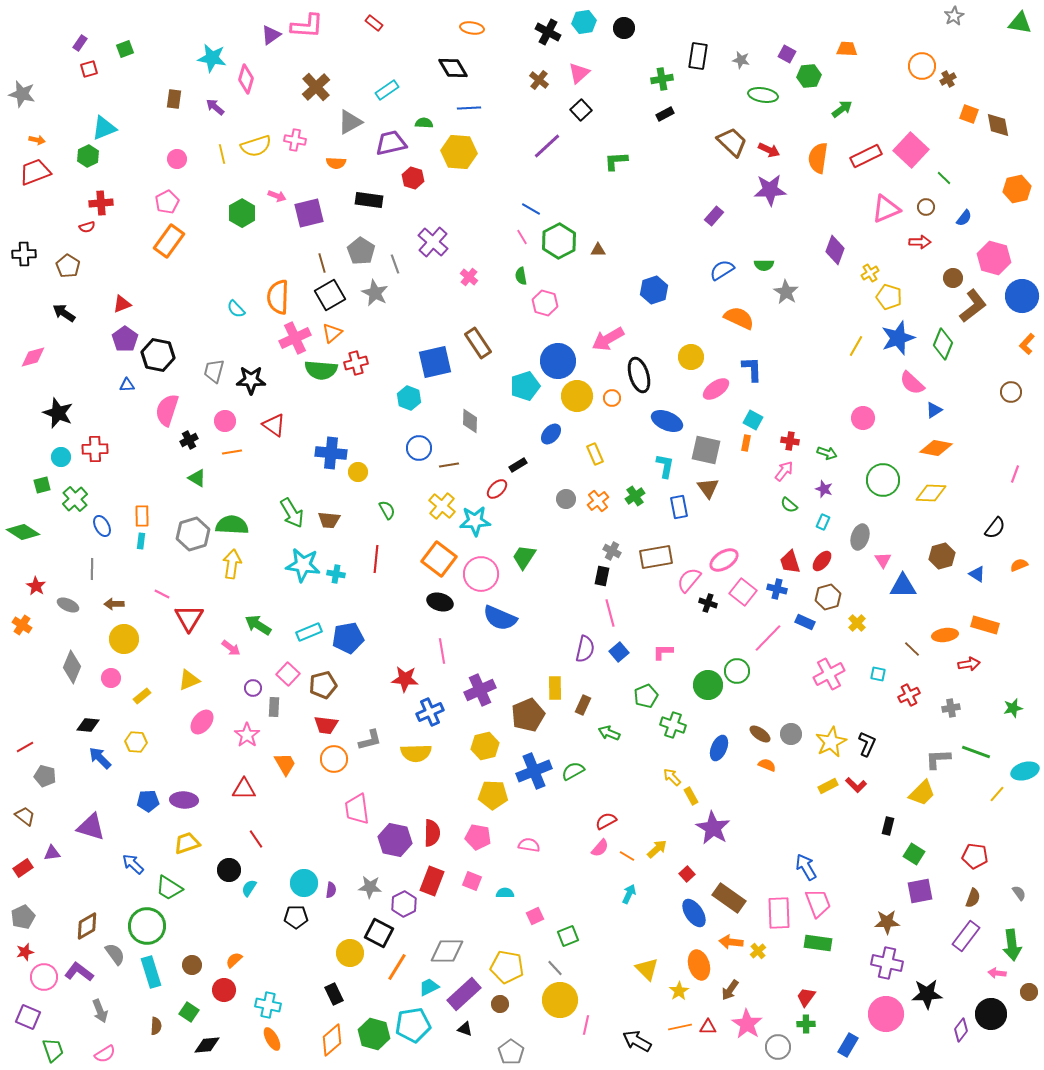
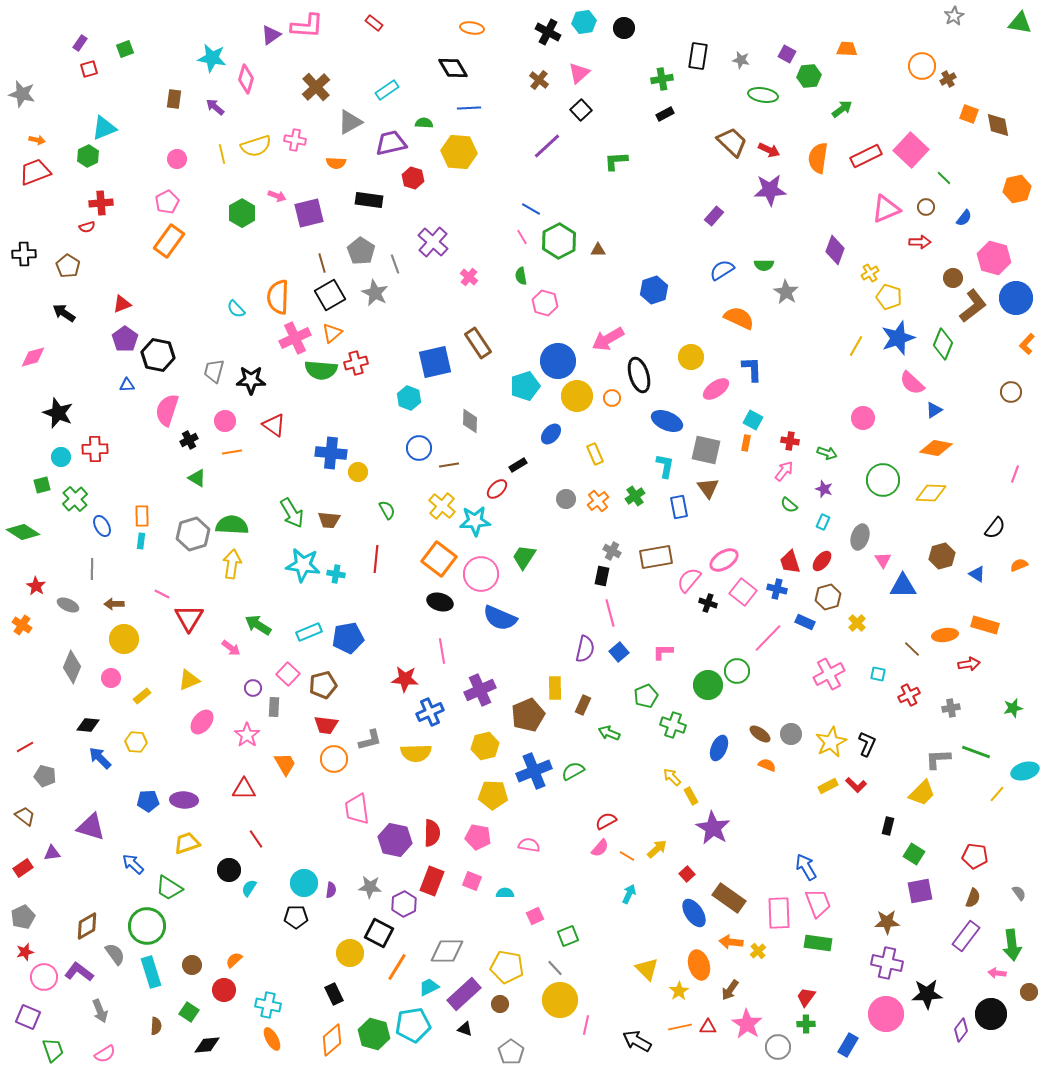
blue circle at (1022, 296): moved 6 px left, 2 px down
